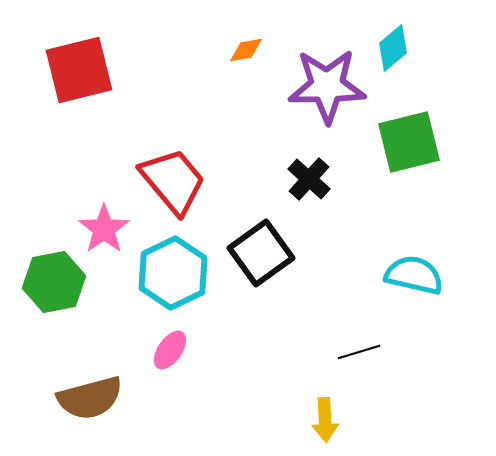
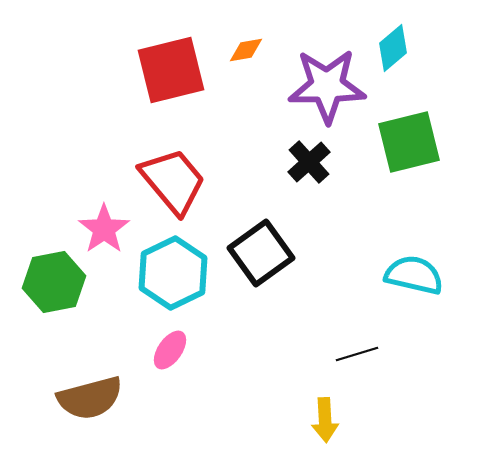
red square: moved 92 px right
black cross: moved 17 px up; rotated 6 degrees clockwise
black line: moved 2 px left, 2 px down
